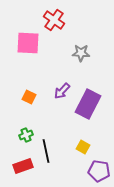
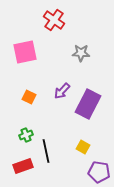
pink square: moved 3 px left, 9 px down; rotated 15 degrees counterclockwise
purple pentagon: moved 1 px down
